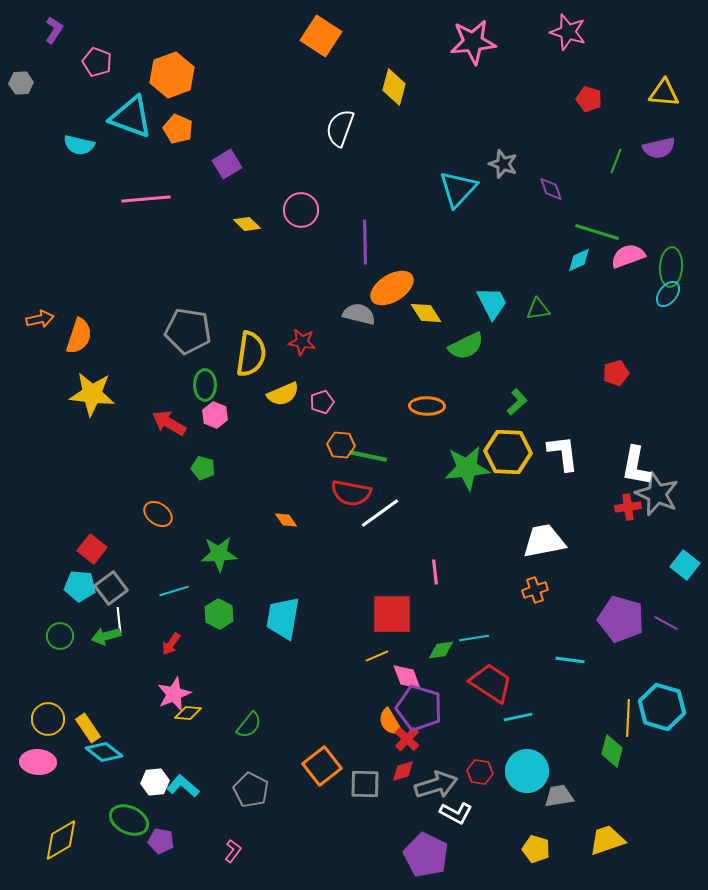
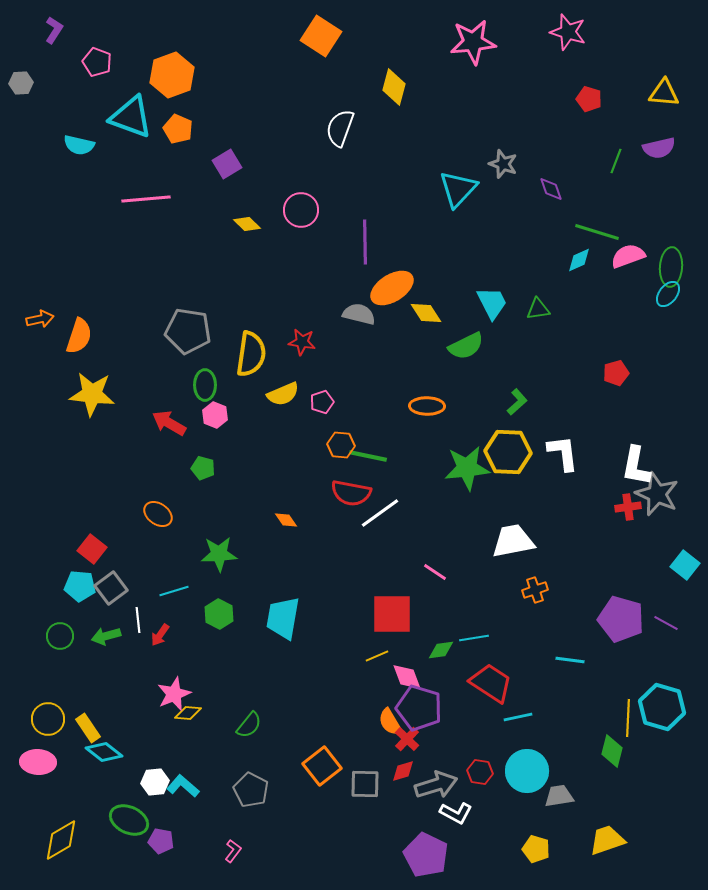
white trapezoid at (544, 541): moved 31 px left
pink line at (435, 572): rotated 50 degrees counterclockwise
white line at (119, 620): moved 19 px right
red arrow at (171, 644): moved 11 px left, 9 px up
